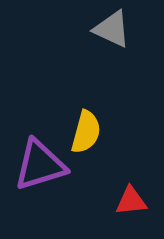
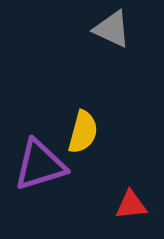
yellow semicircle: moved 3 px left
red triangle: moved 4 px down
